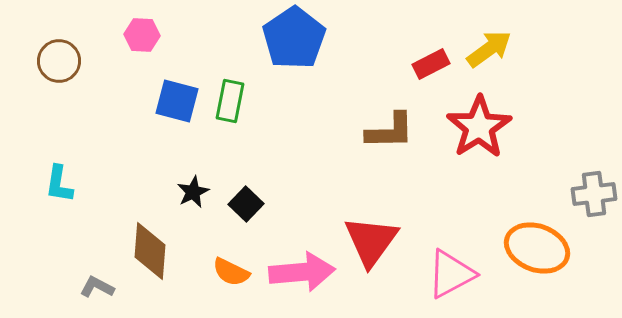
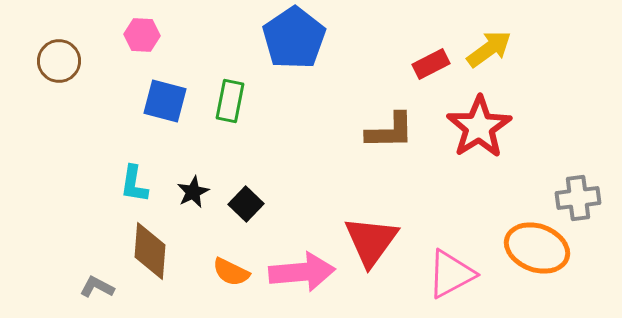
blue square: moved 12 px left
cyan L-shape: moved 75 px right
gray cross: moved 16 px left, 4 px down
